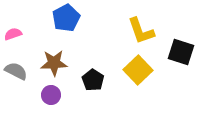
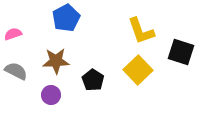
brown star: moved 2 px right, 2 px up
